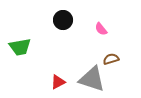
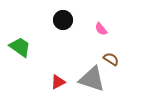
green trapezoid: rotated 135 degrees counterclockwise
brown semicircle: rotated 49 degrees clockwise
